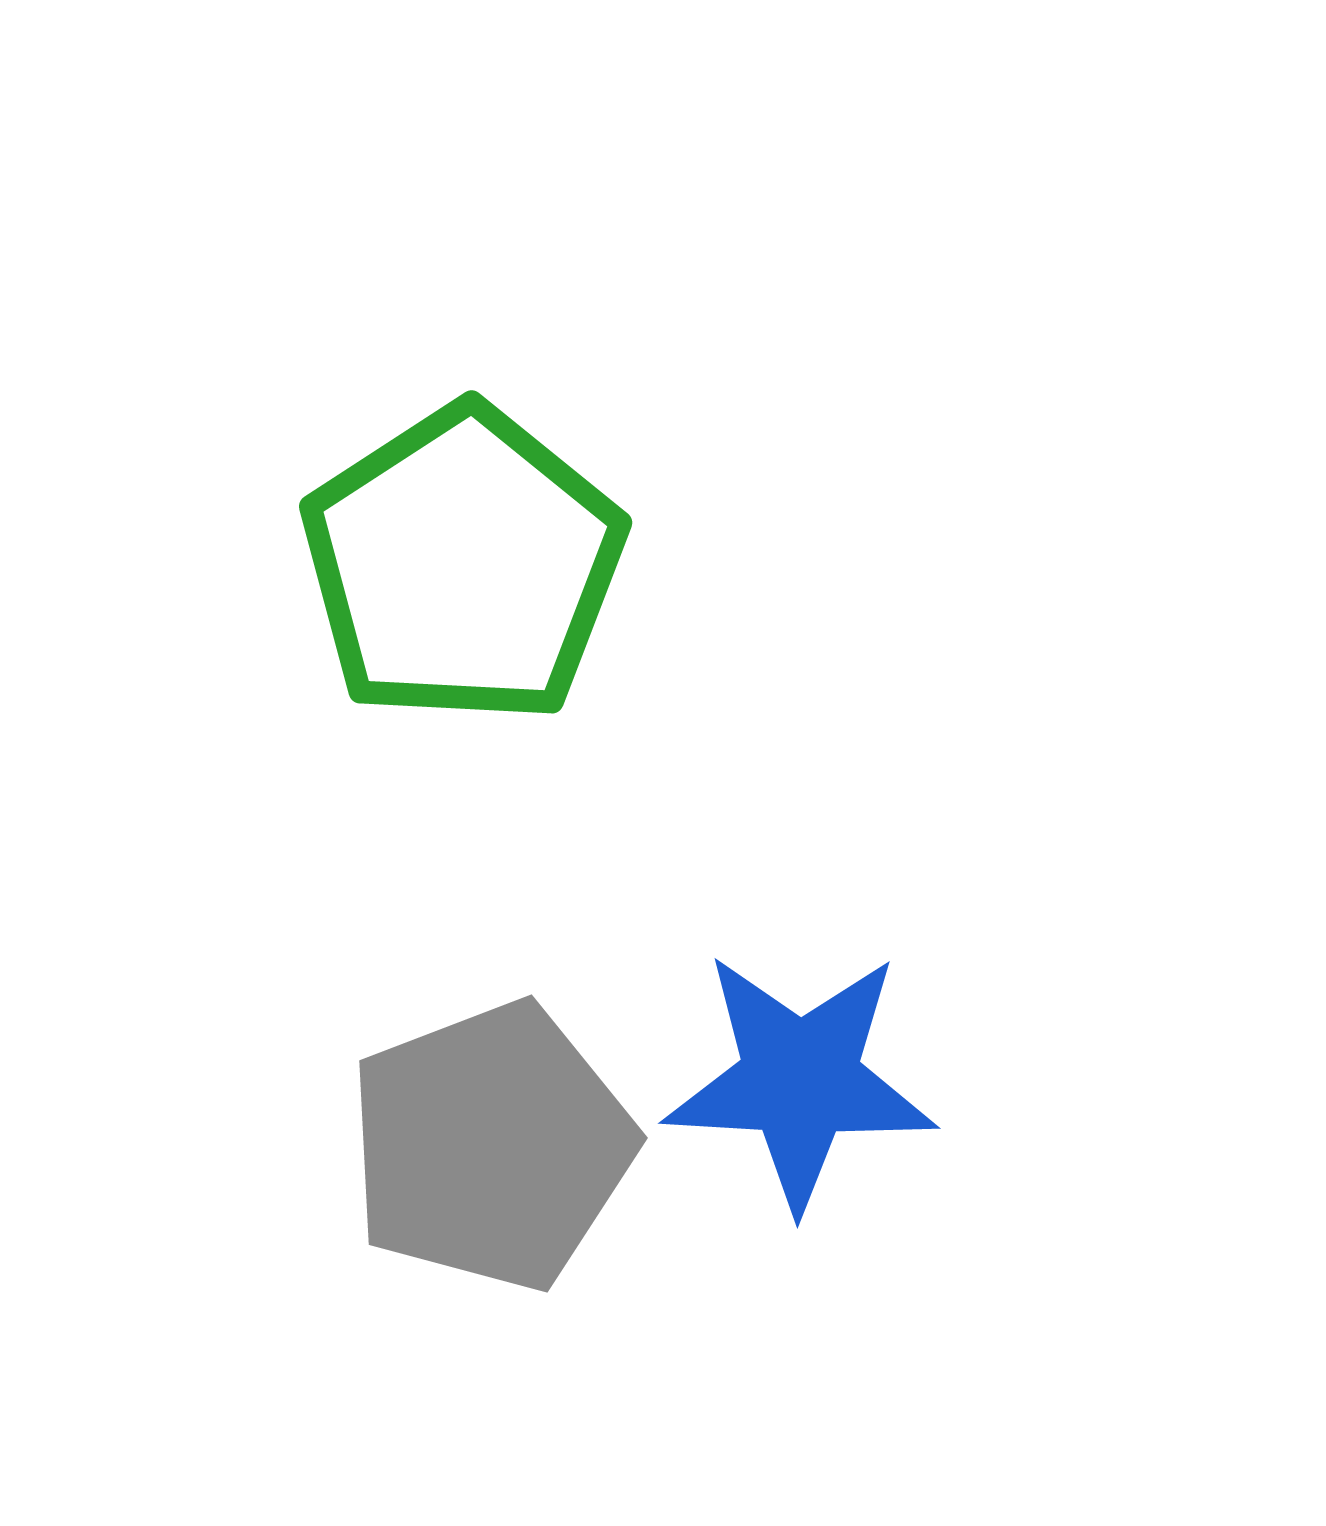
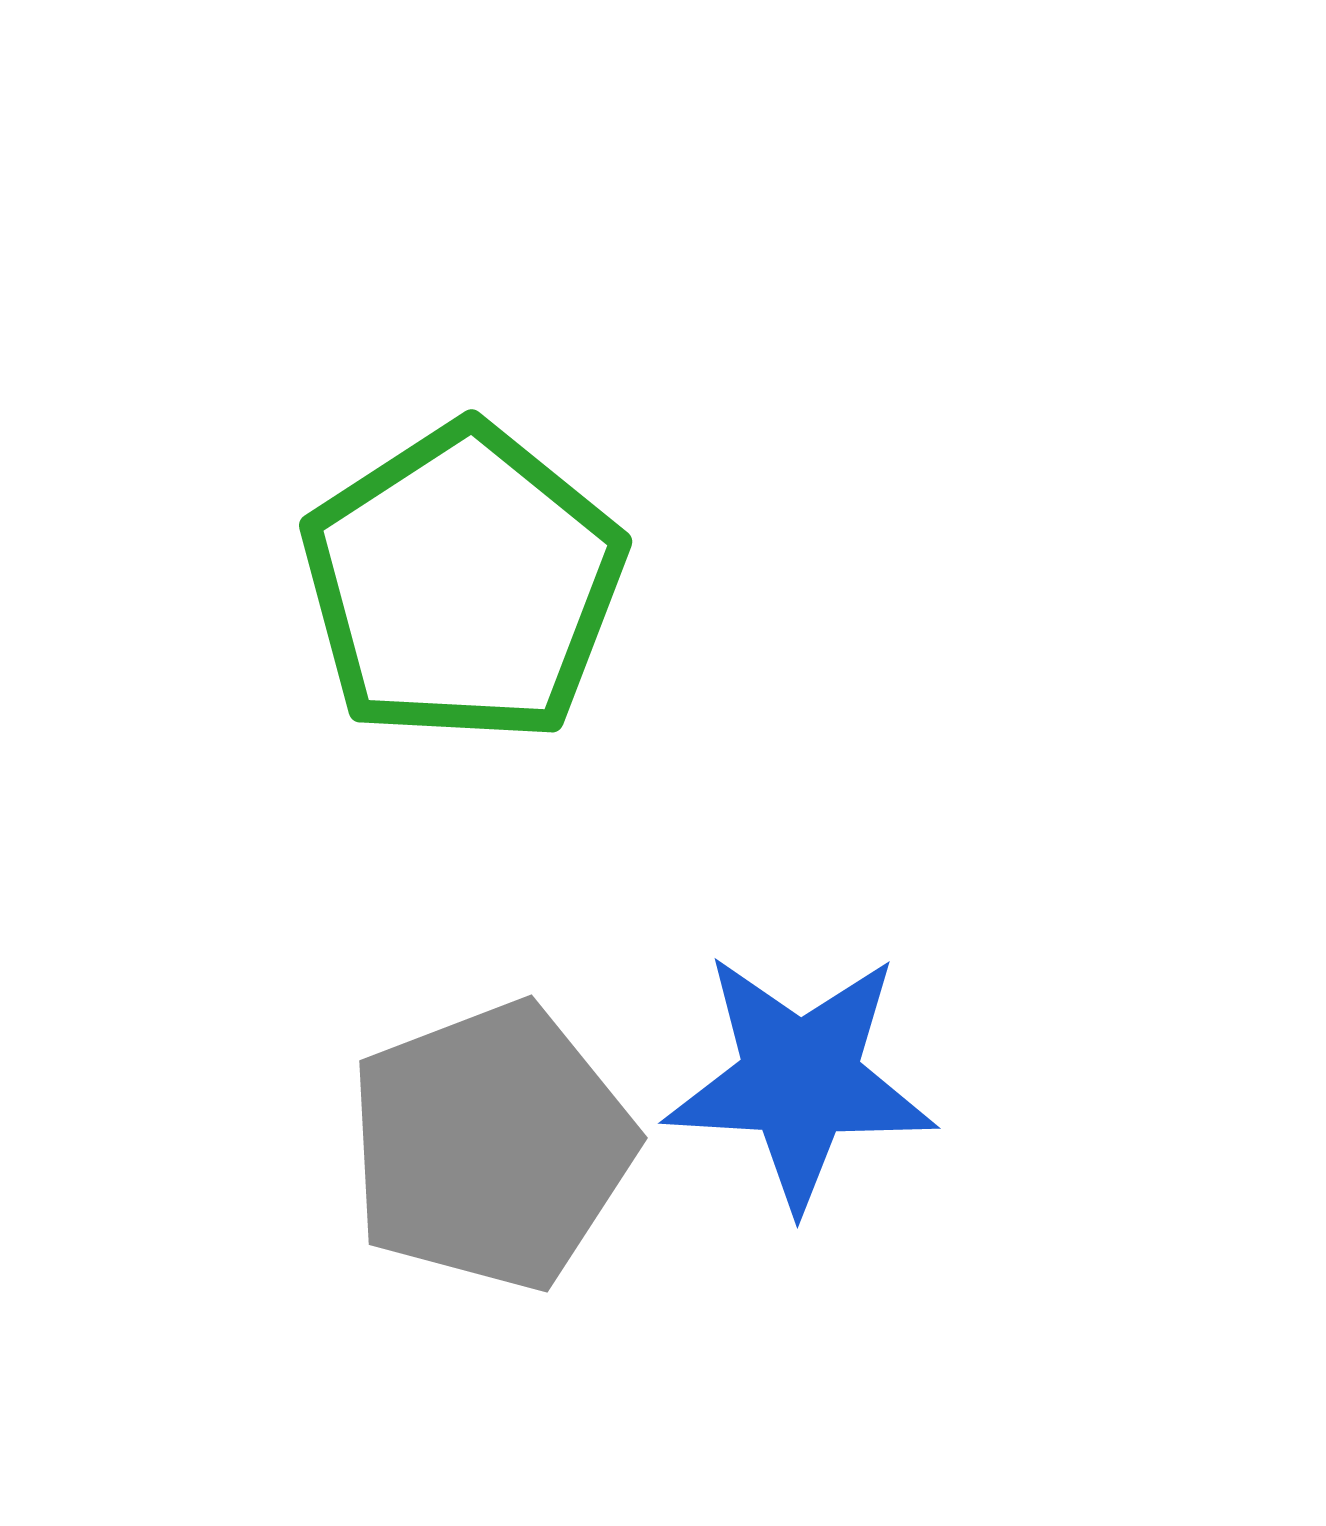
green pentagon: moved 19 px down
